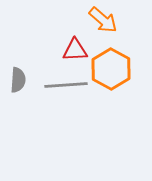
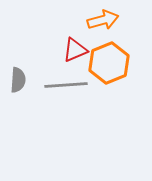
orange arrow: rotated 56 degrees counterclockwise
red triangle: rotated 20 degrees counterclockwise
orange hexagon: moved 2 px left, 6 px up; rotated 9 degrees clockwise
